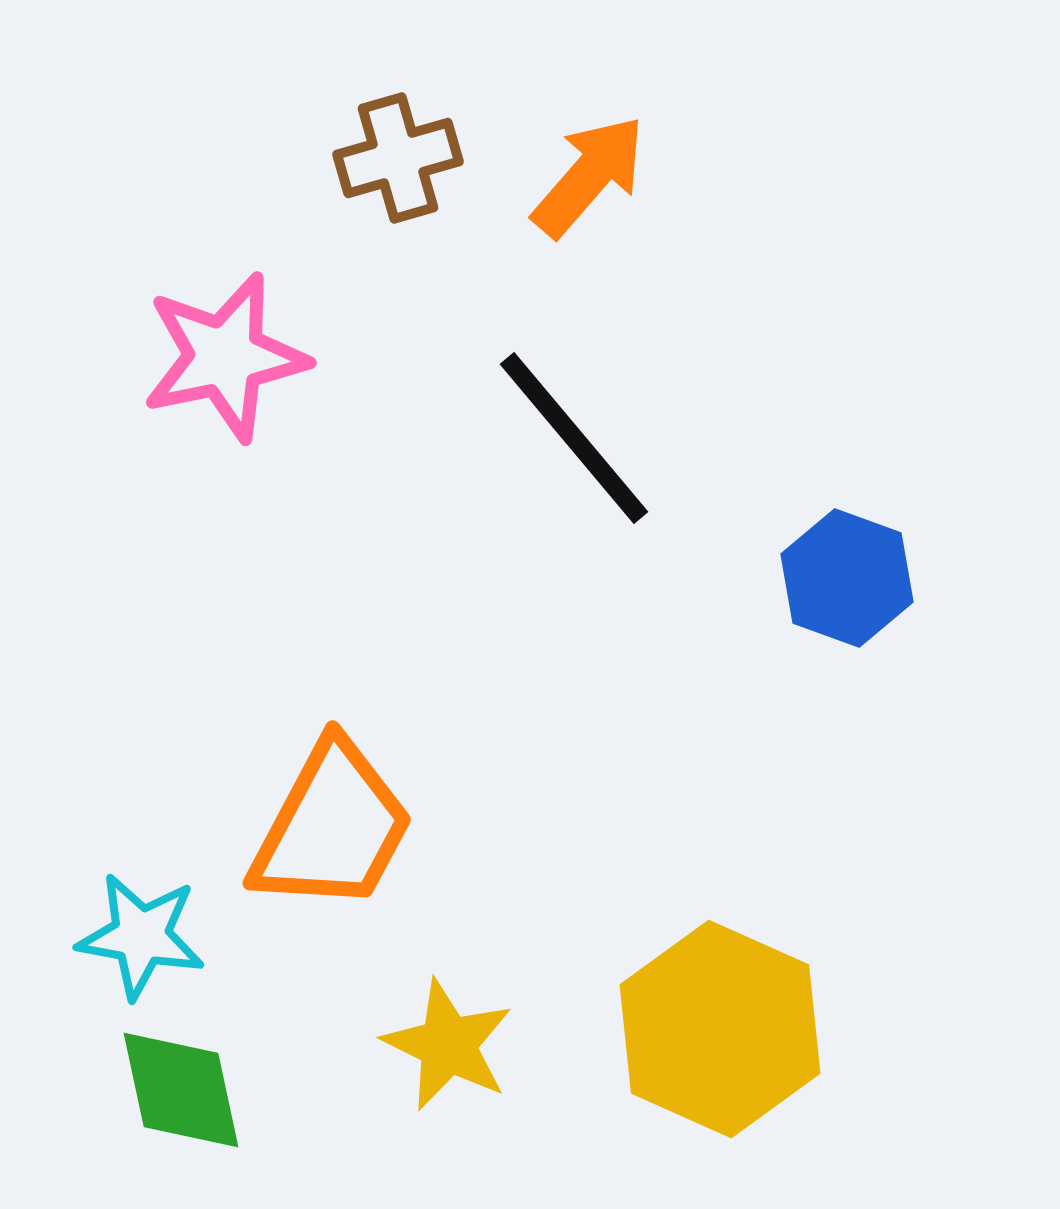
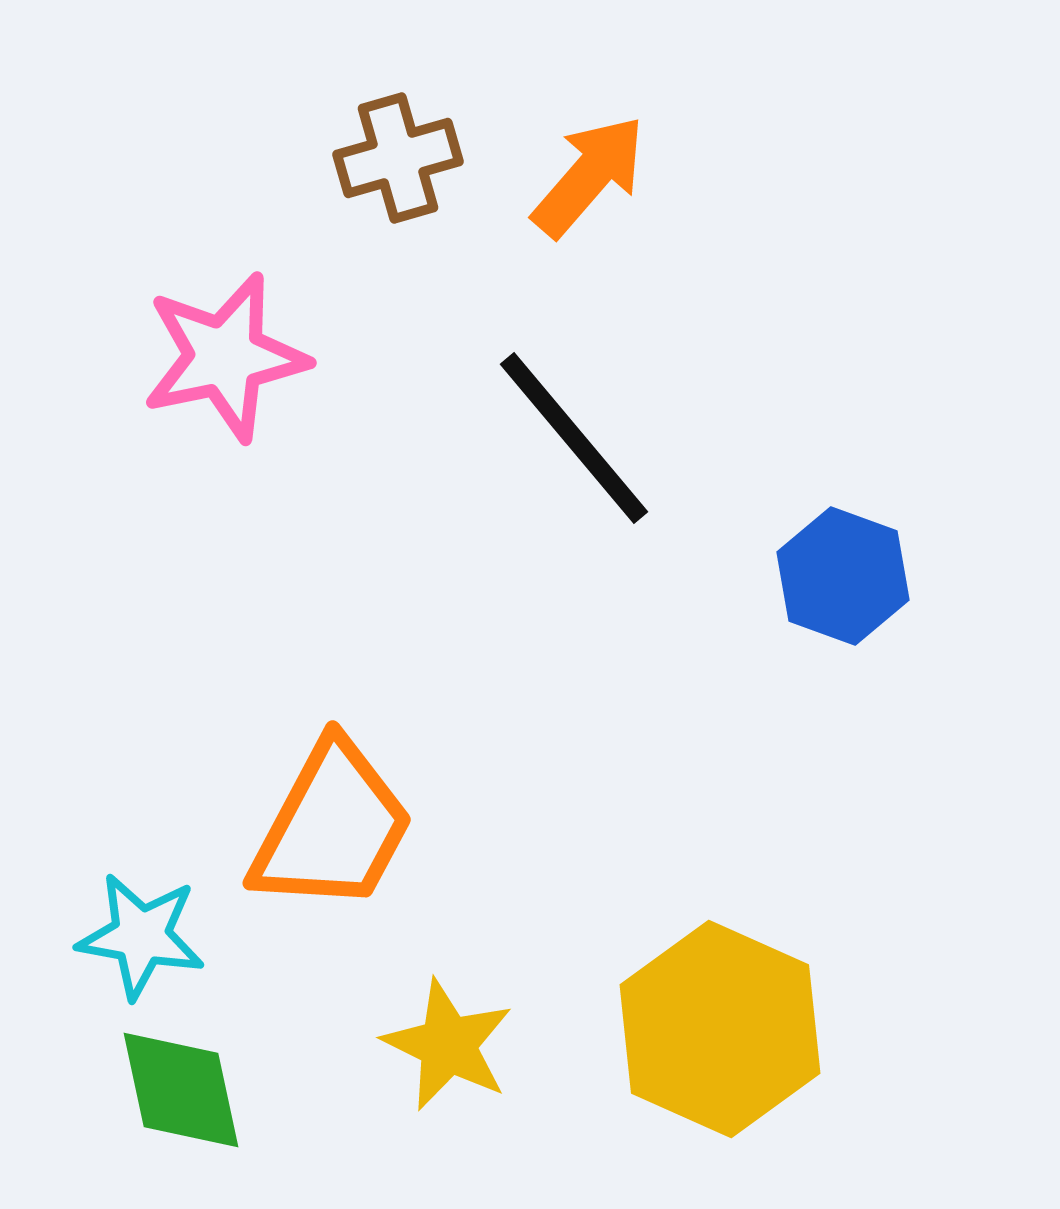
blue hexagon: moved 4 px left, 2 px up
